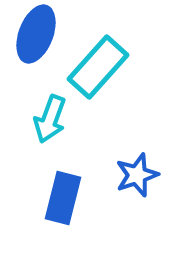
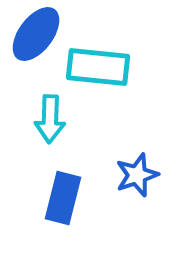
blue ellipse: rotated 16 degrees clockwise
cyan rectangle: rotated 54 degrees clockwise
cyan arrow: rotated 18 degrees counterclockwise
